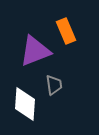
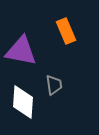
purple triangle: moved 14 px left; rotated 32 degrees clockwise
white diamond: moved 2 px left, 2 px up
